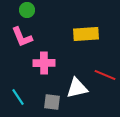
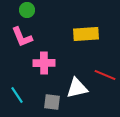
cyan line: moved 1 px left, 2 px up
